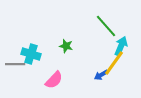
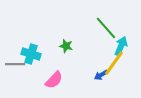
green line: moved 2 px down
